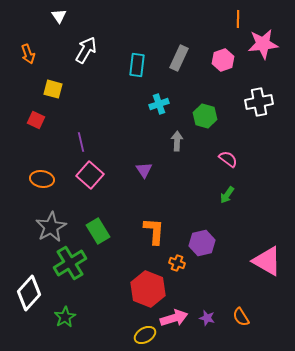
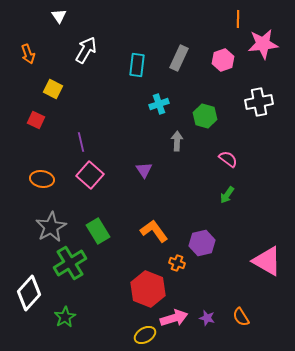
yellow square: rotated 12 degrees clockwise
orange L-shape: rotated 40 degrees counterclockwise
